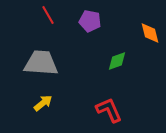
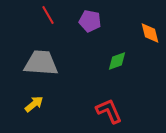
yellow arrow: moved 9 px left, 1 px down
red L-shape: moved 1 px down
